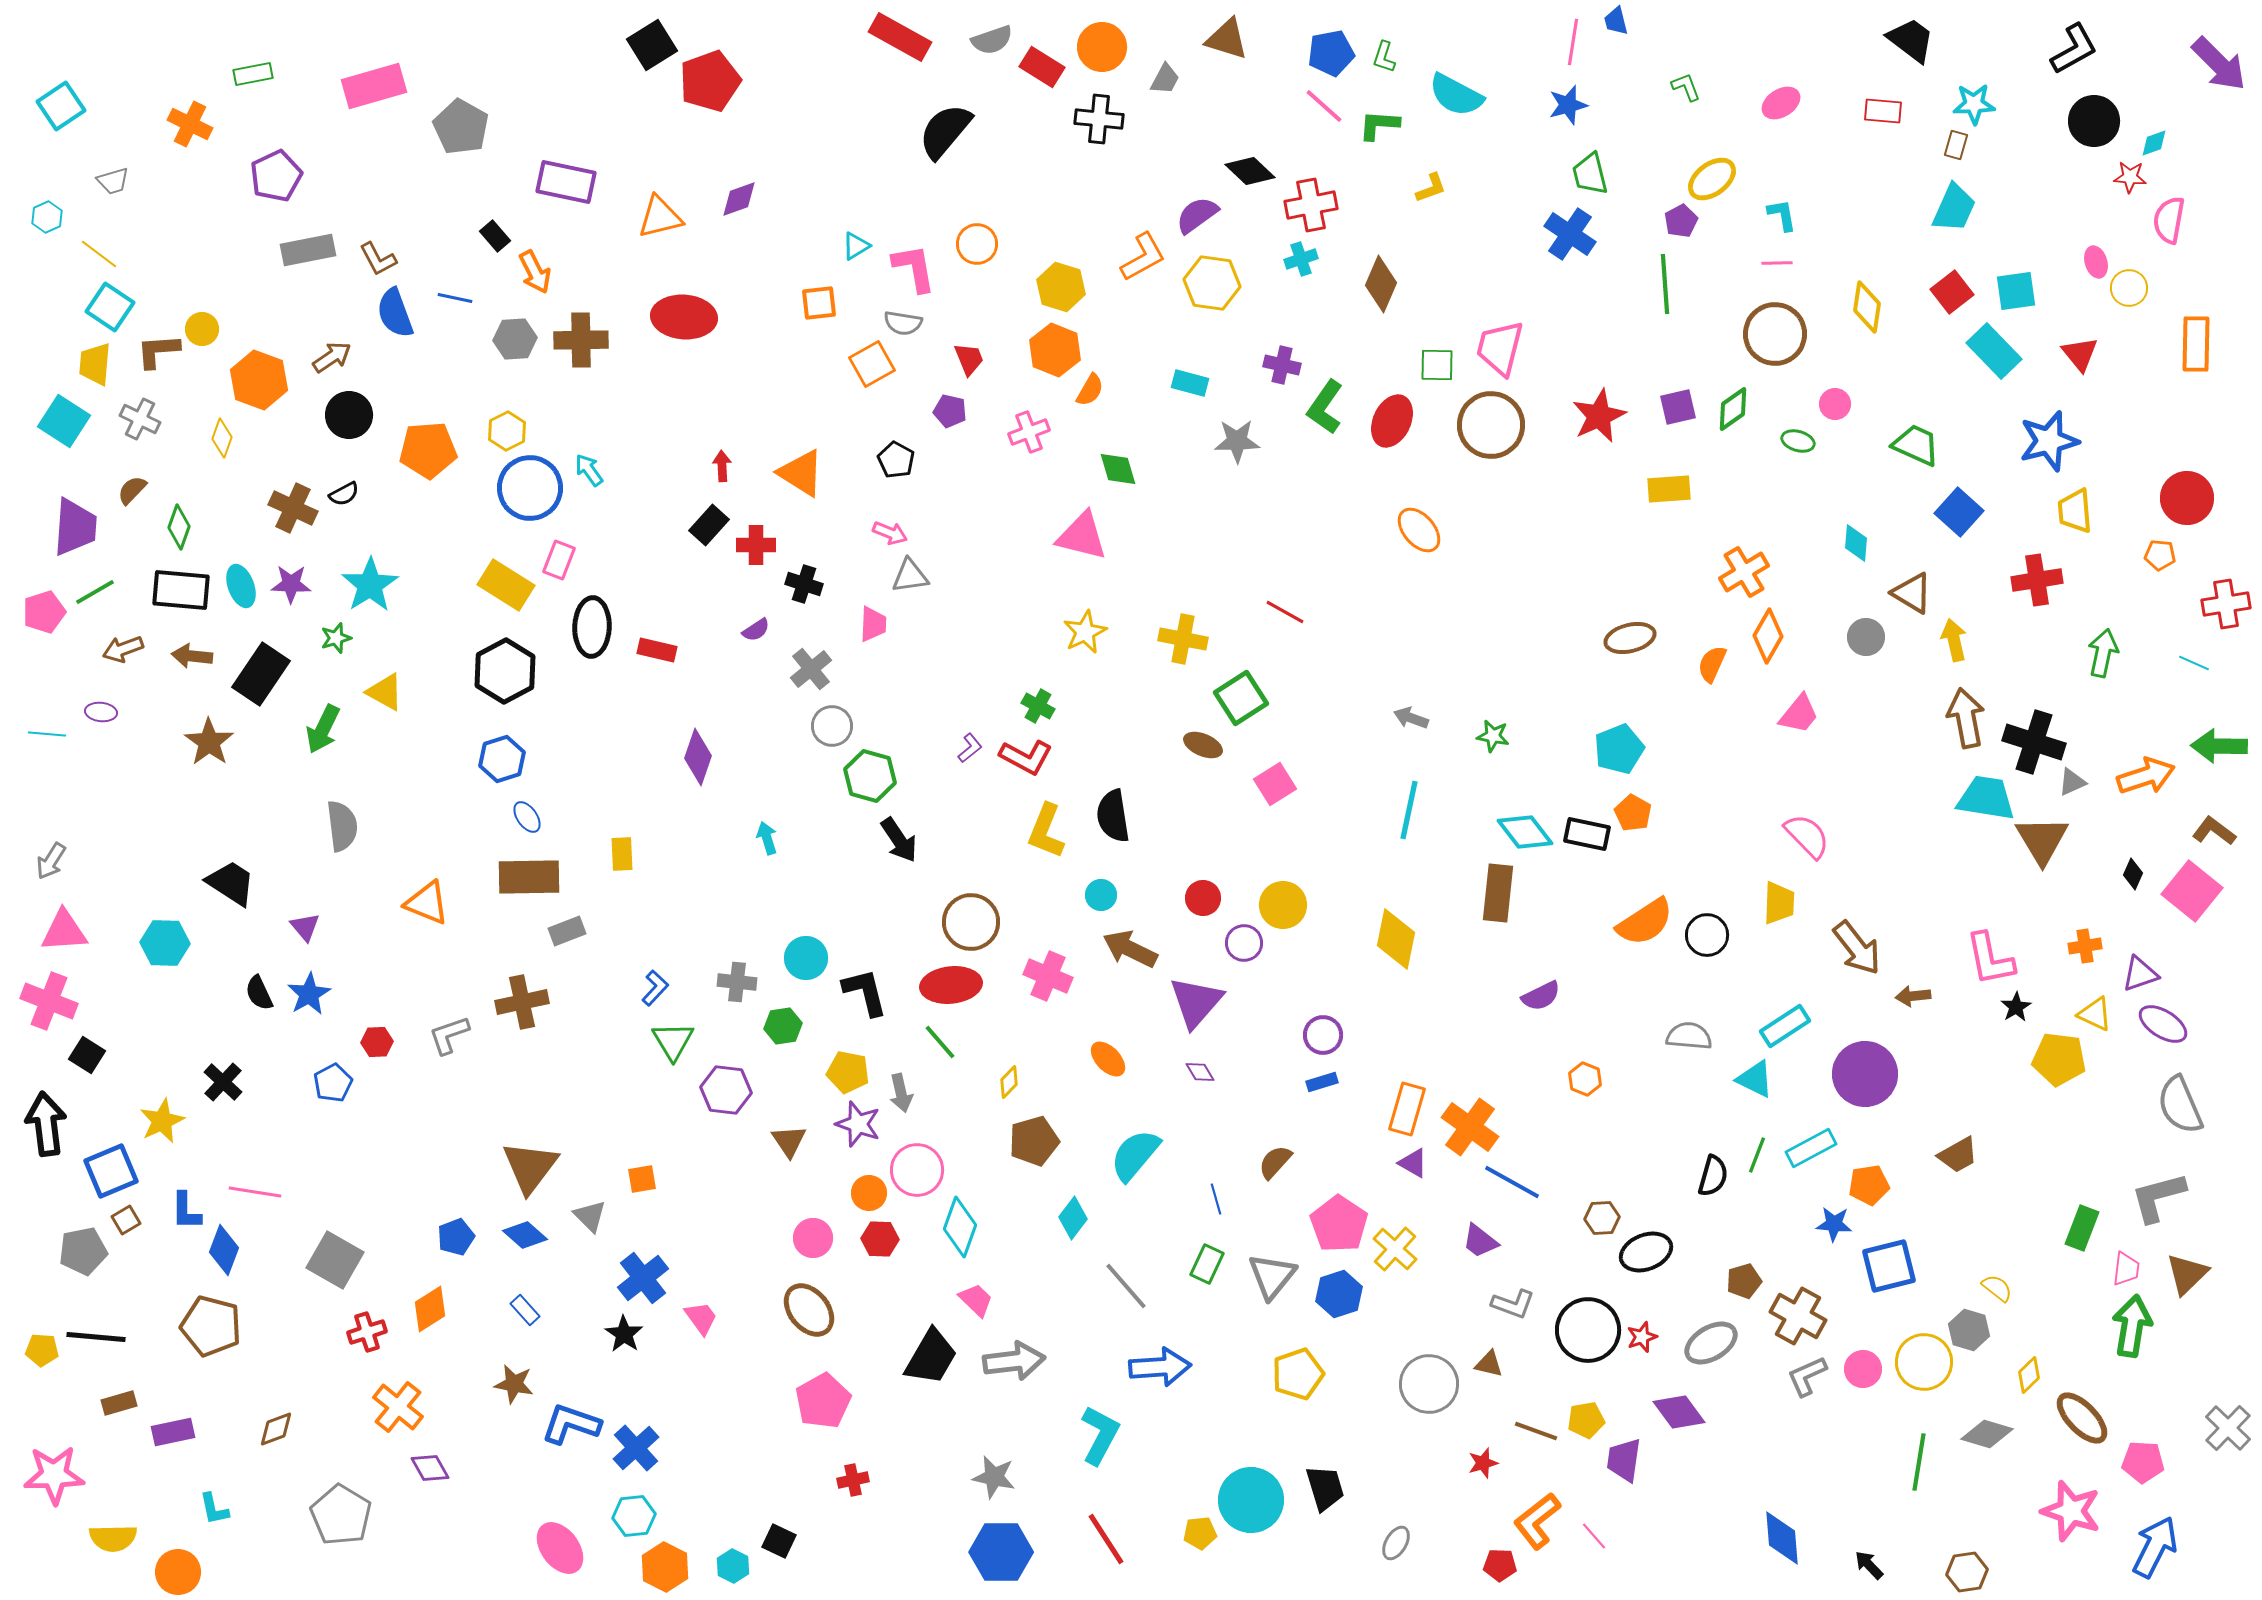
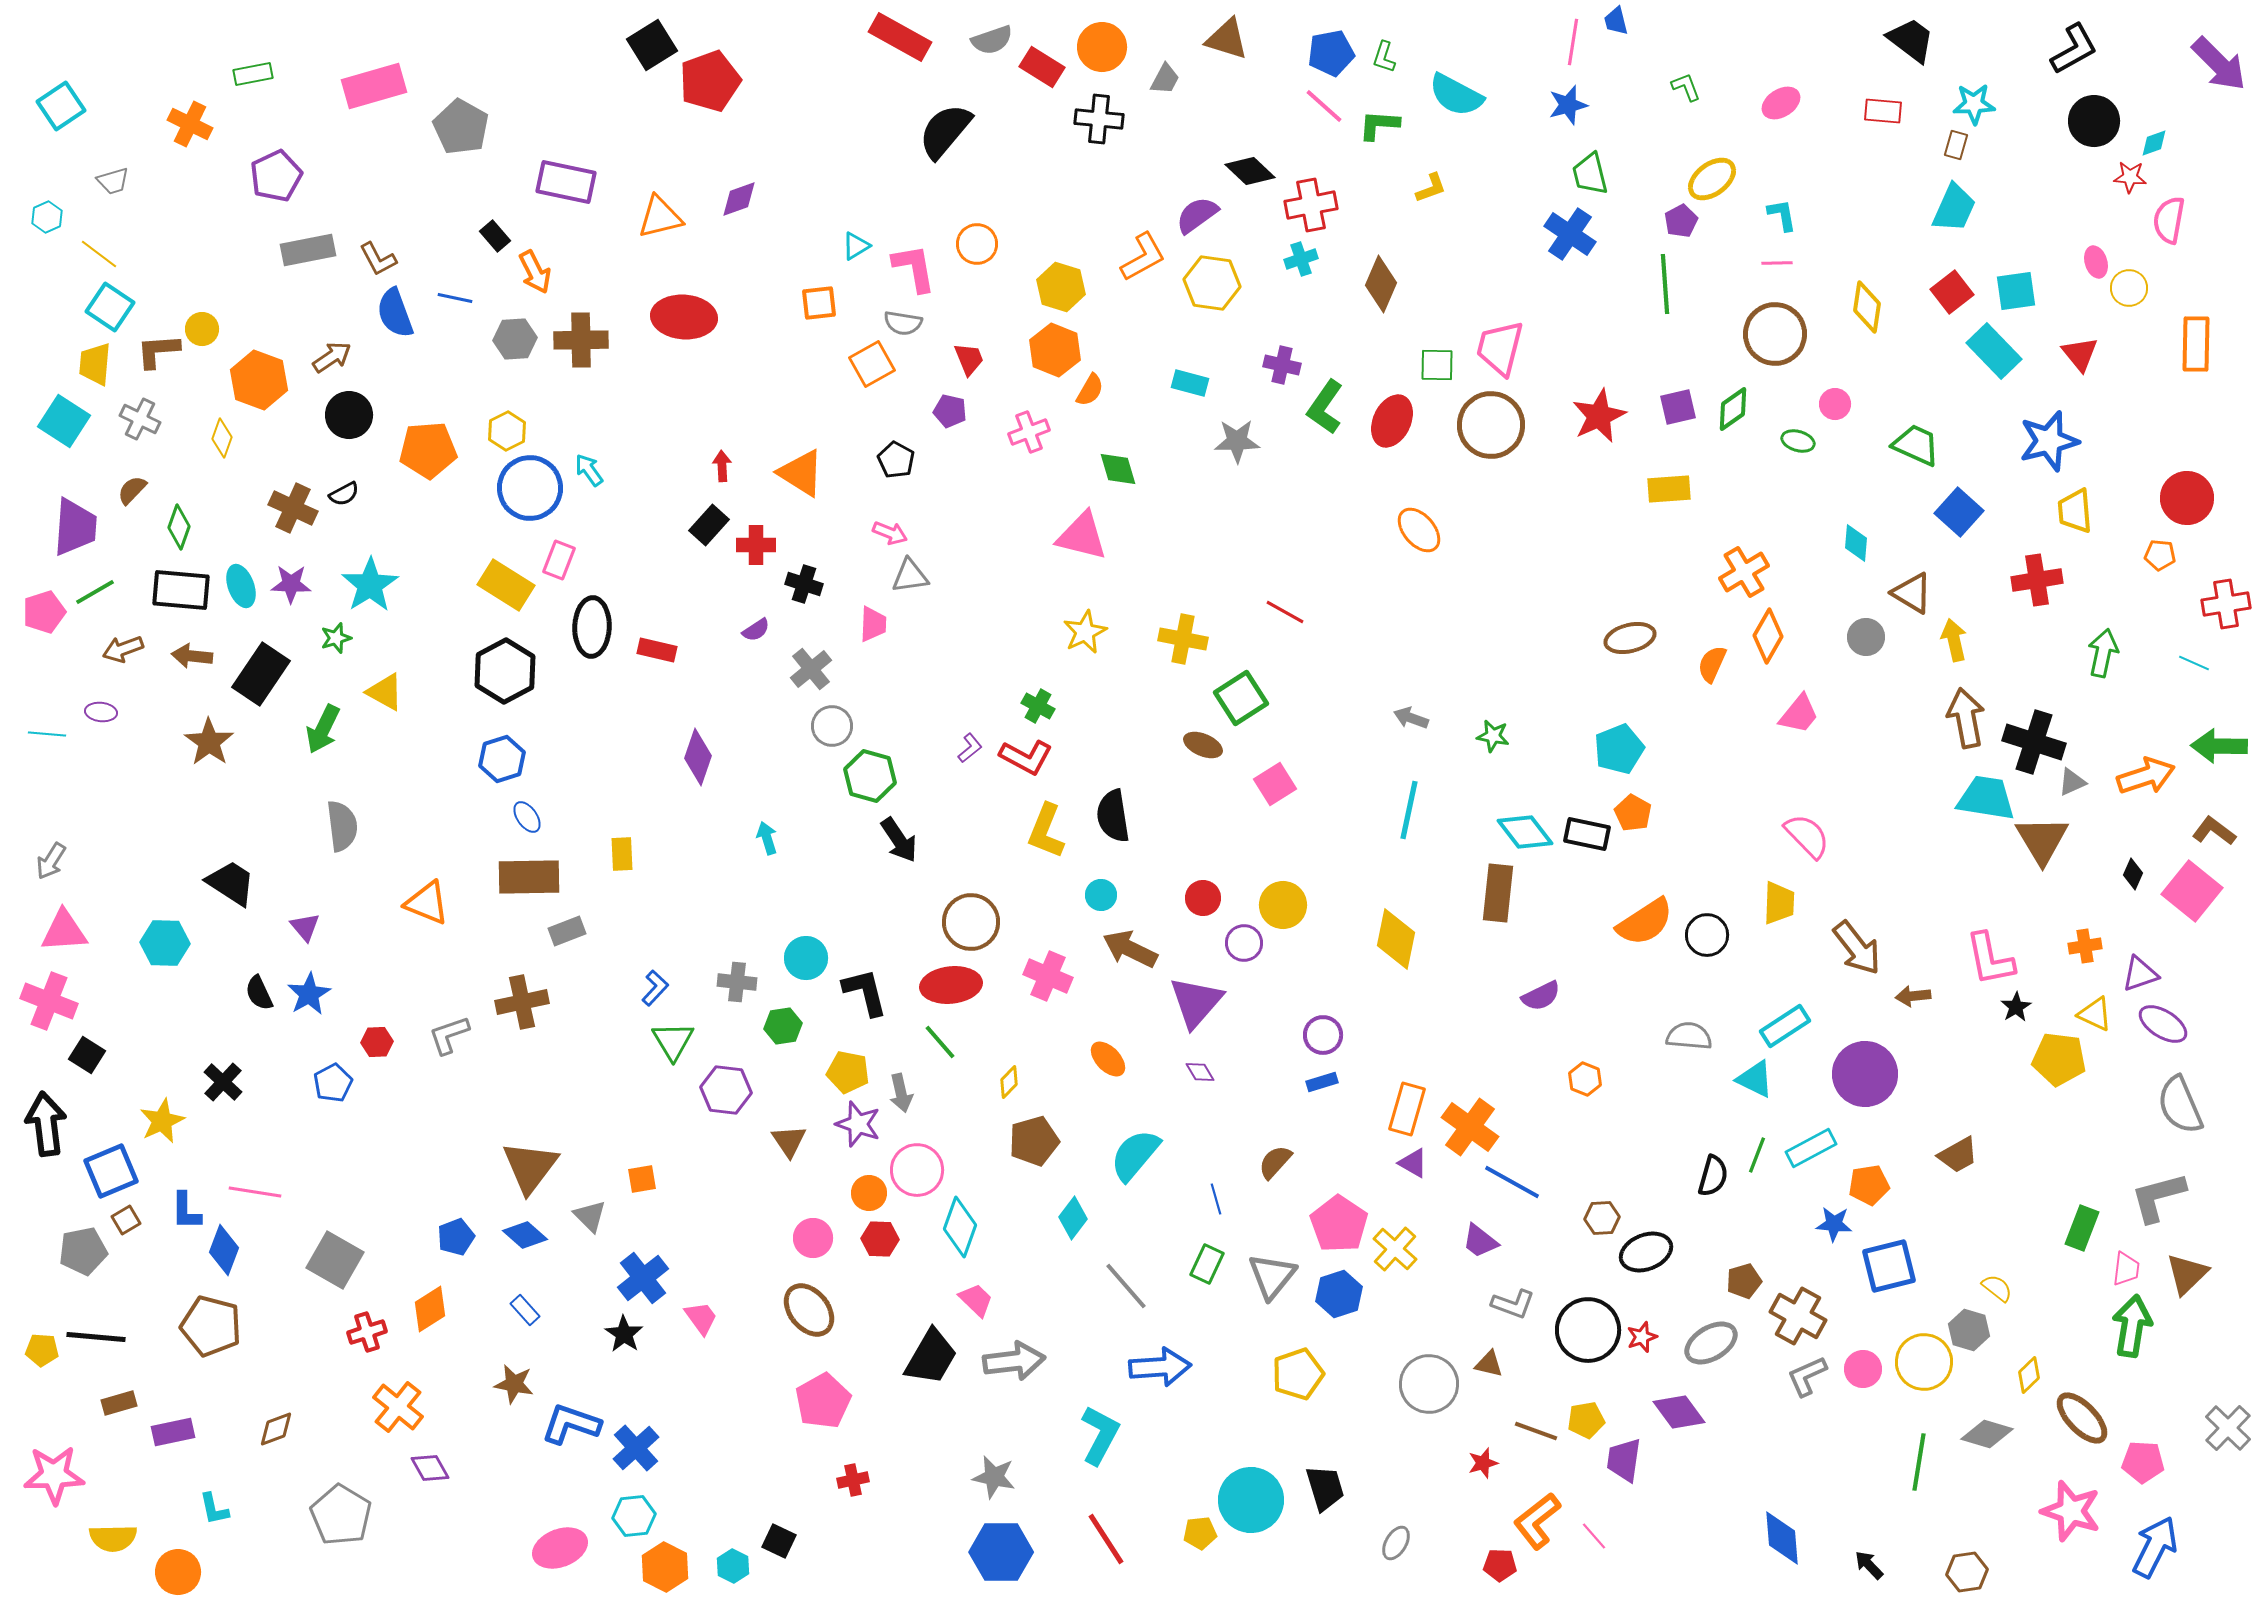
pink ellipse at (560, 1548): rotated 74 degrees counterclockwise
